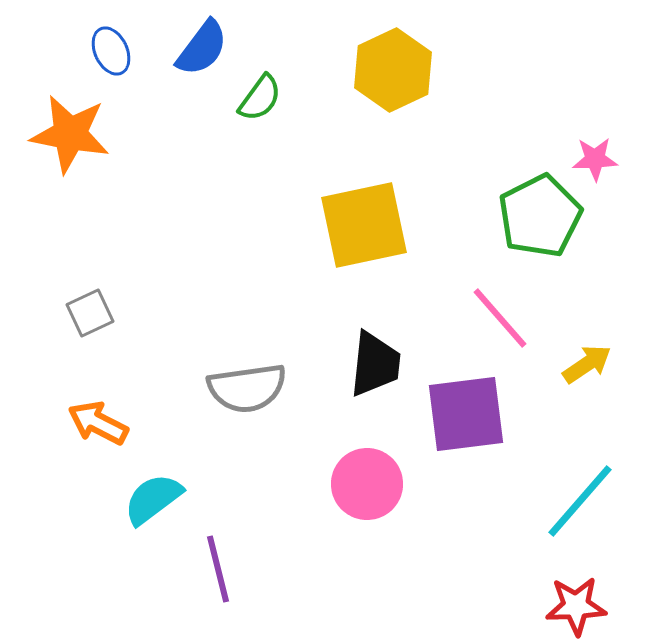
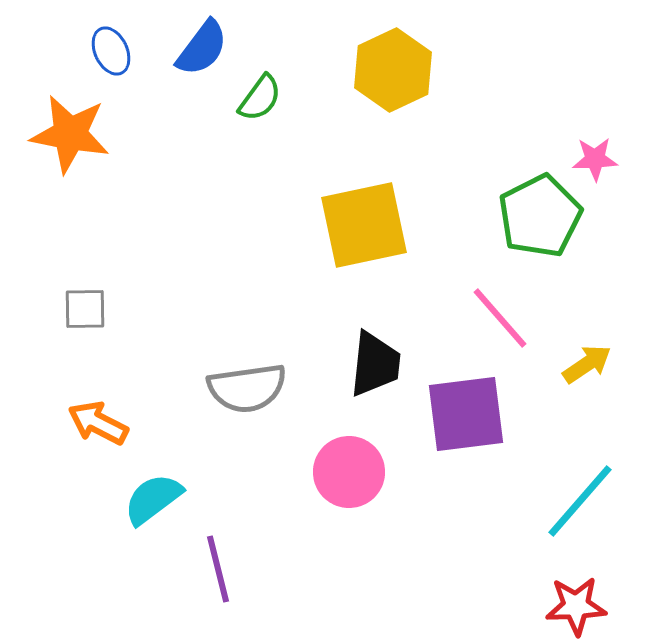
gray square: moved 5 px left, 4 px up; rotated 24 degrees clockwise
pink circle: moved 18 px left, 12 px up
